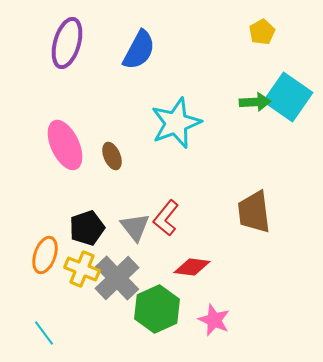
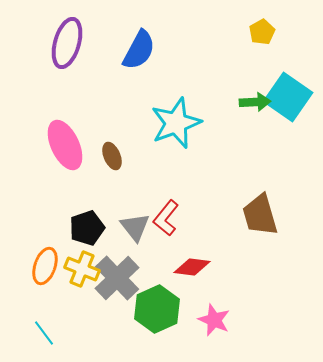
brown trapezoid: moved 6 px right, 3 px down; rotated 9 degrees counterclockwise
orange ellipse: moved 11 px down
